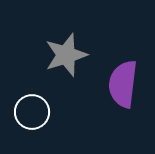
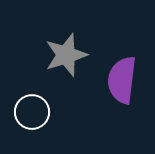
purple semicircle: moved 1 px left, 4 px up
